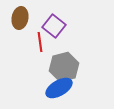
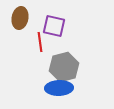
purple square: rotated 25 degrees counterclockwise
blue ellipse: rotated 28 degrees clockwise
